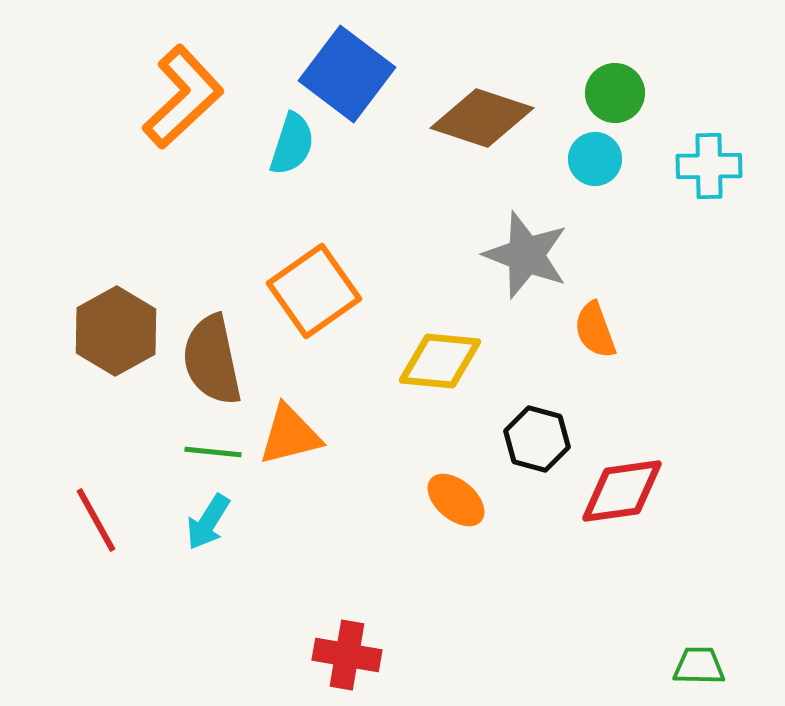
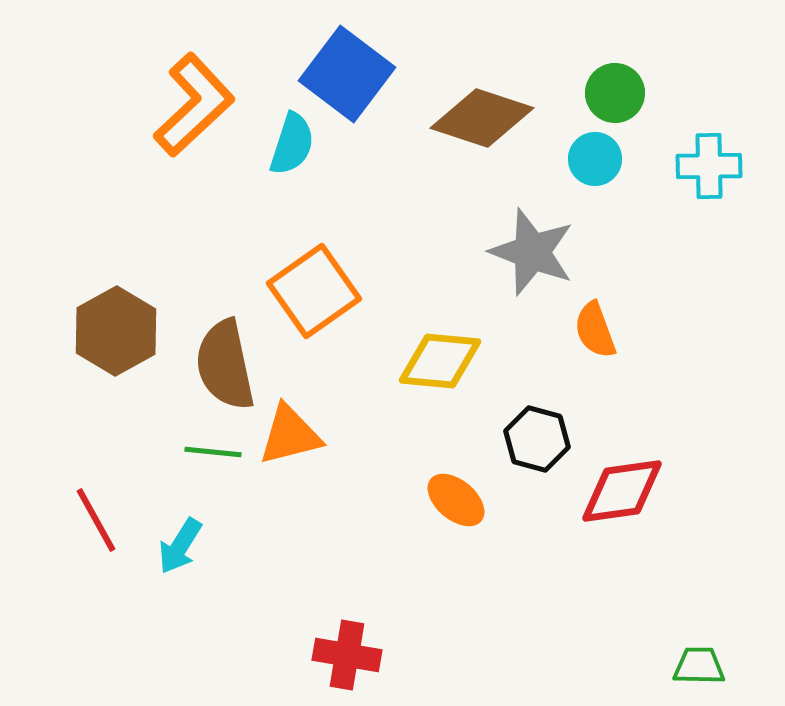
orange L-shape: moved 11 px right, 8 px down
gray star: moved 6 px right, 3 px up
brown semicircle: moved 13 px right, 5 px down
cyan arrow: moved 28 px left, 24 px down
